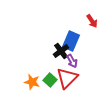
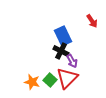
blue rectangle: moved 8 px left, 5 px up; rotated 48 degrees counterclockwise
black cross: rotated 28 degrees counterclockwise
